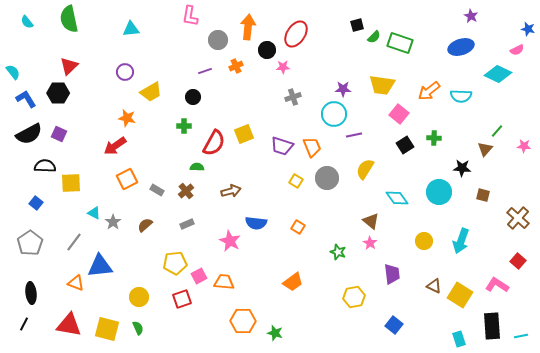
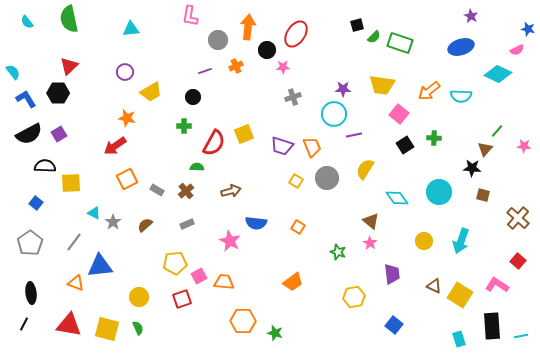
purple square at (59, 134): rotated 35 degrees clockwise
black star at (462, 168): moved 10 px right
